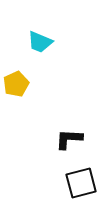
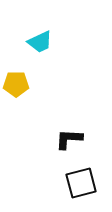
cyan trapezoid: rotated 48 degrees counterclockwise
yellow pentagon: rotated 25 degrees clockwise
